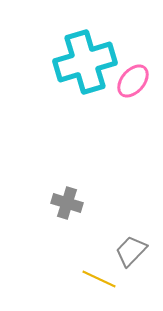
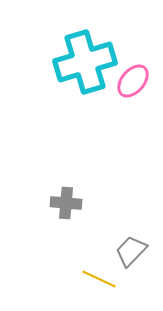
gray cross: moved 1 px left; rotated 12 degrees counterclockwise
